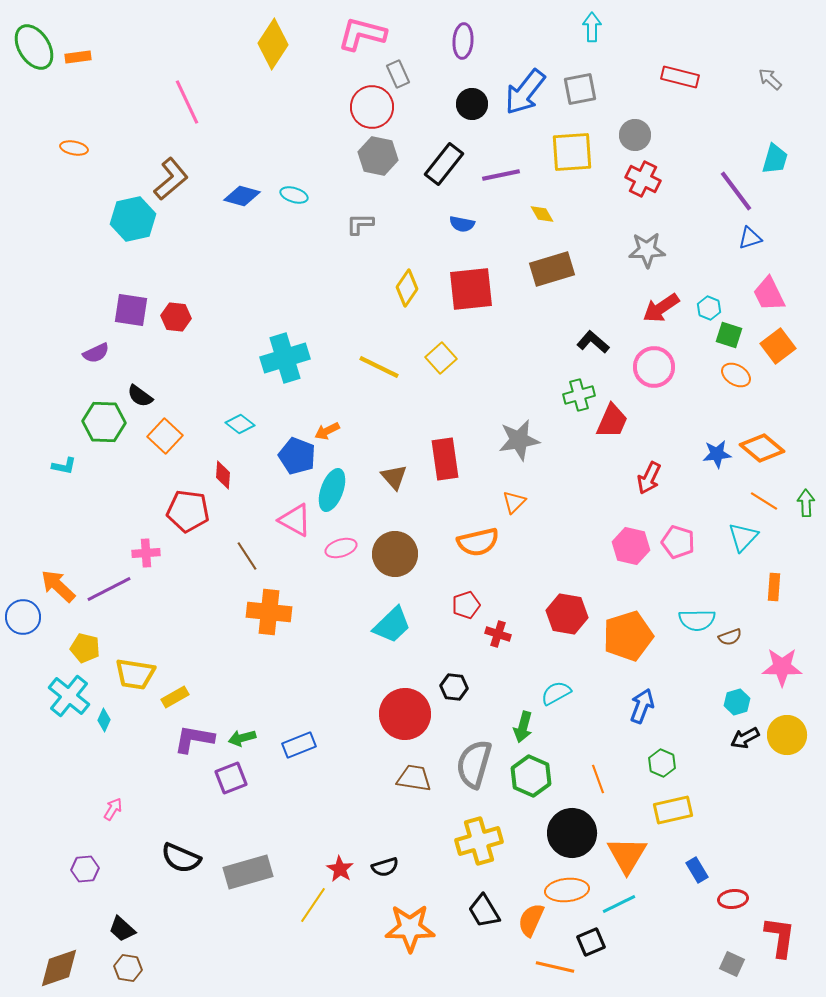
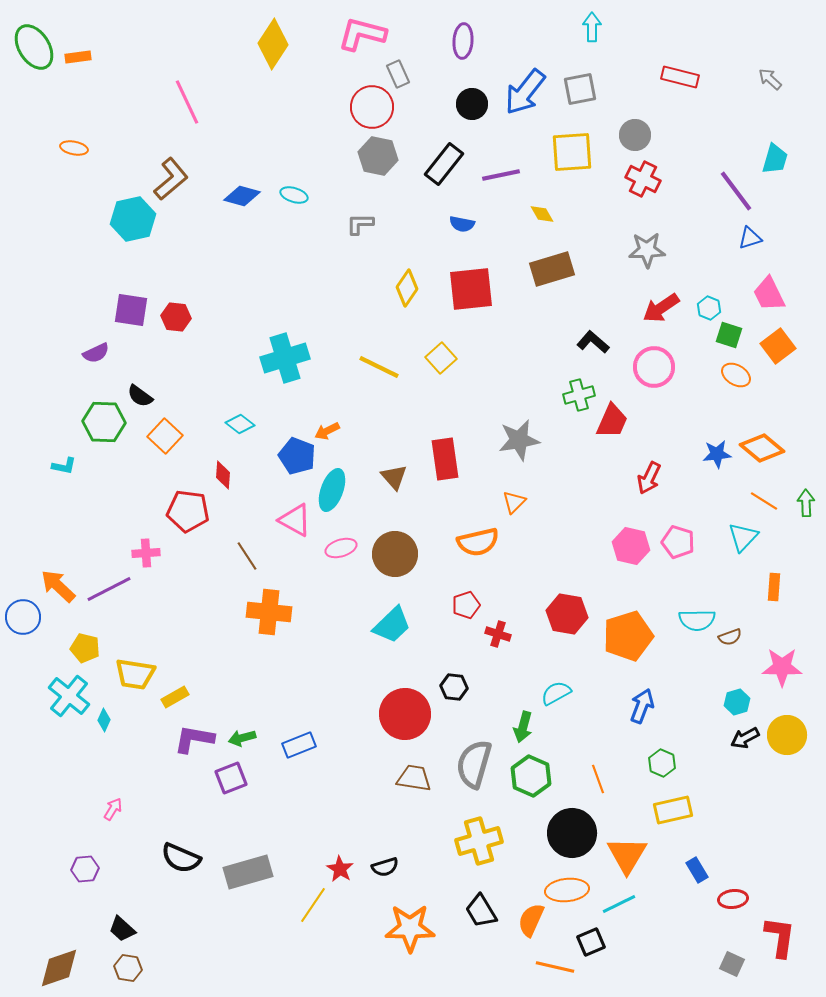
black trapezoid at (484, 911): moved 3 px left
